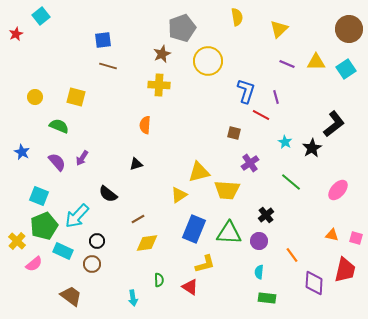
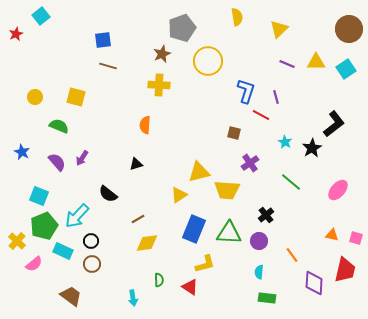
black circle at (97, 241): moved 6 px left
